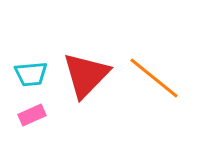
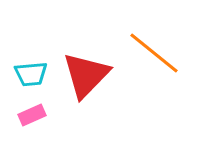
orange line: moved 25 px up
